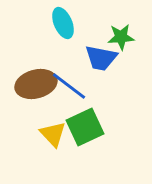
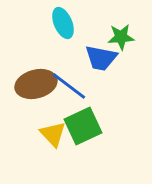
green square: moved 2 px left, 1 px up
